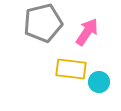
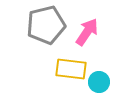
gray pentagon: moved 3 px right, 2 px down
